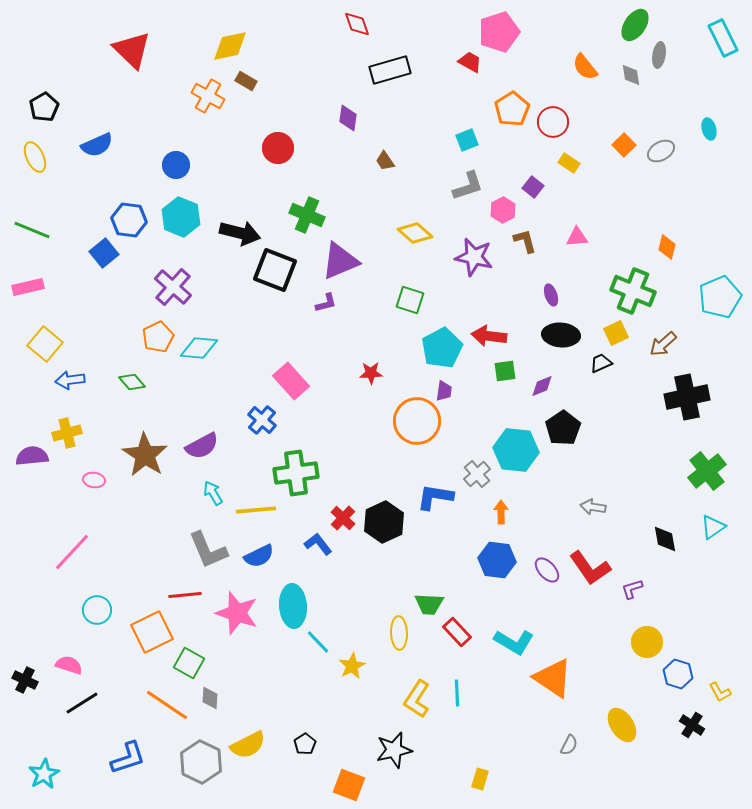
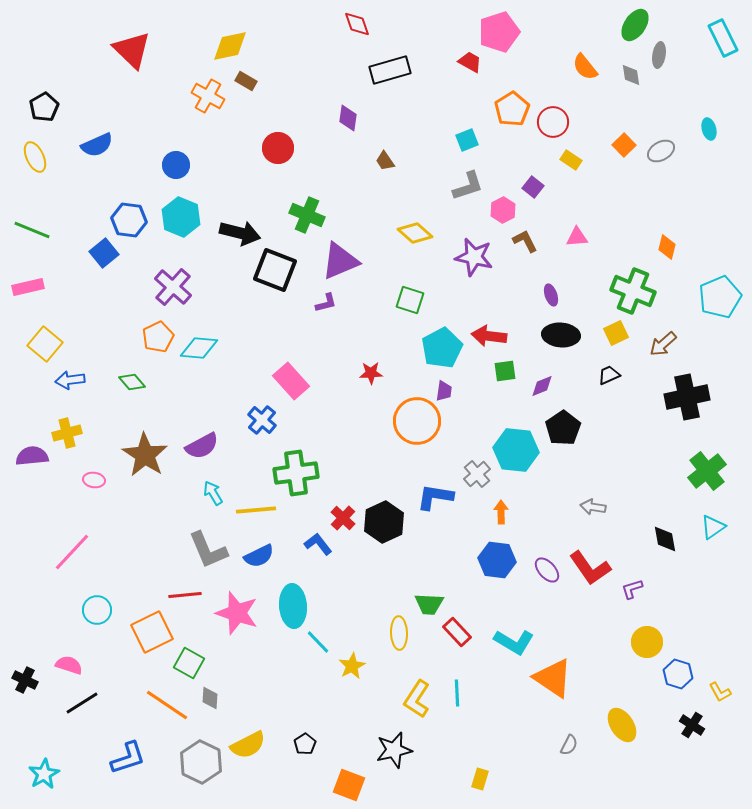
yellow rectangle at (569, 163): moved 2 px right, 3 px up
brown L-shape at (525, 241): rotated 12 degrees counterclockwise
black trapezoid at (601, 363): moved 8 px right, 12 px down
